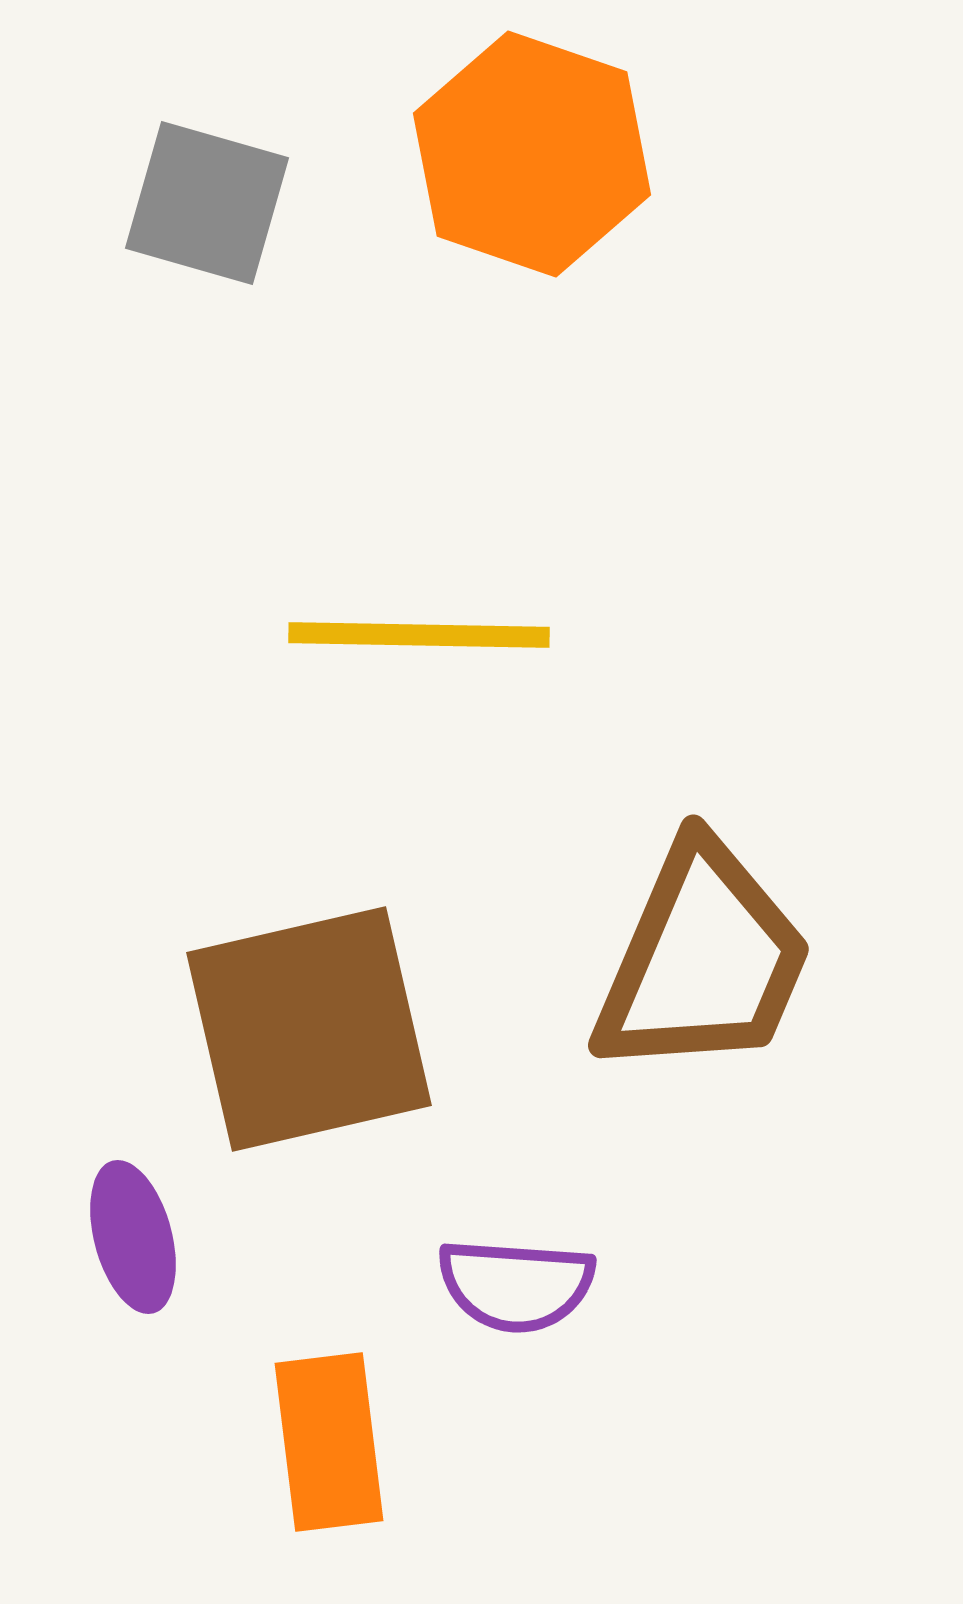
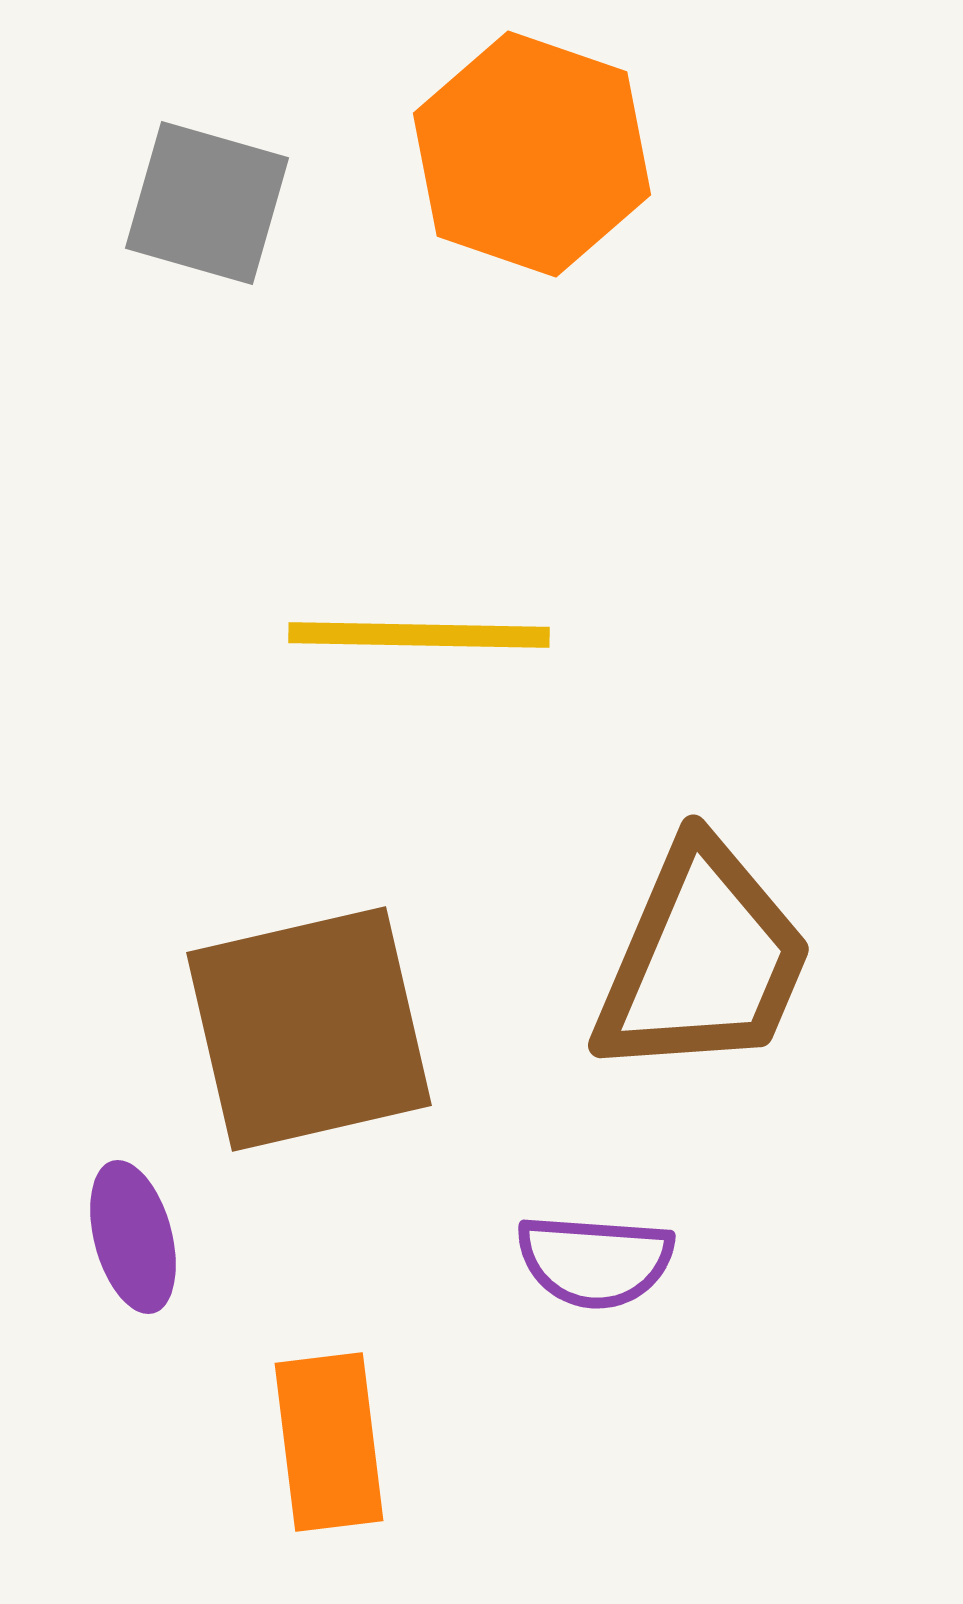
purple semicircle: moved 79 px right, 24 px up
